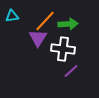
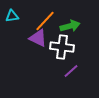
green arrow: moved 2 px right, 2 px down; rotated 12 degrees counterclockwise
purple triangle: rotated 36 degrees counterclockwise
white cross: moved 1 px left, 2 px up
